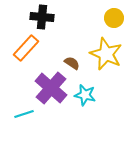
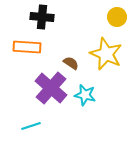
yellow circle: moved 3 px right, 1 px up
orange rectangle: moved 1 px right, 1 px up; rotated 52 degrees clockwise
brown semicircle: moved 1 px left
cyan line: moved 7 px right, 12 px down
